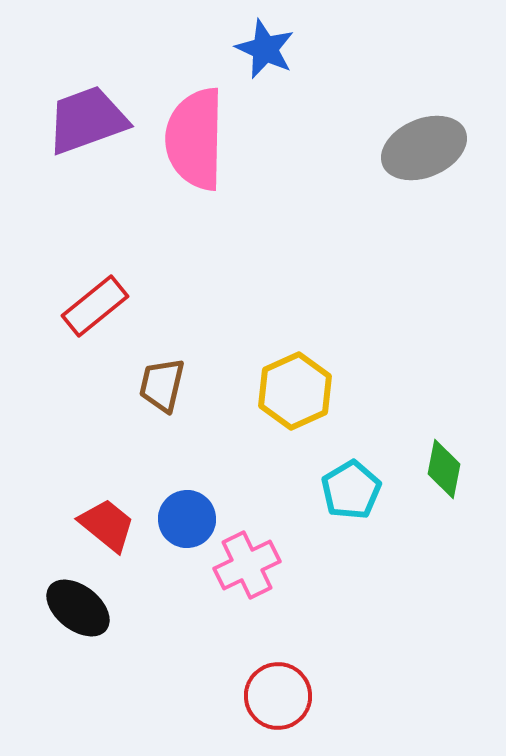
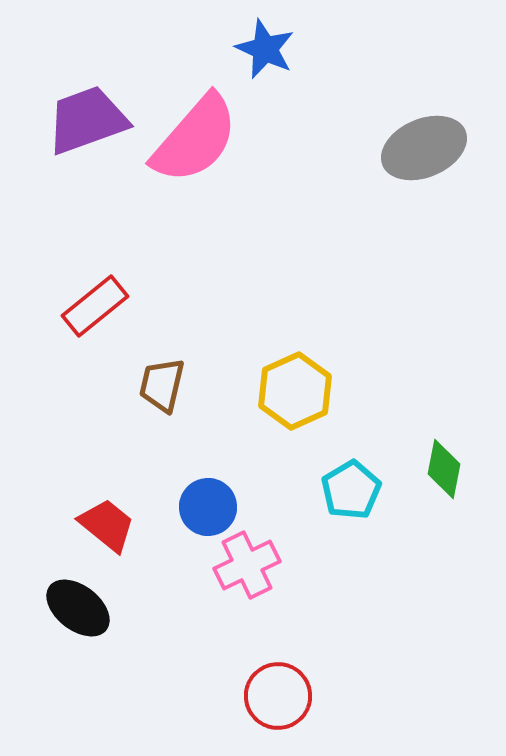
pink semicircle: rotated 140 degrees counterclockwise
blue circle: moved 21 px right, 12 px up
